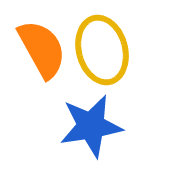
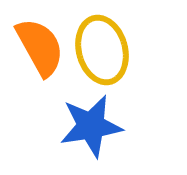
orange semicircle: moved 2 px left, 2 px up
